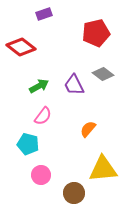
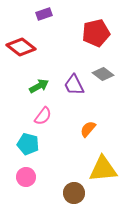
pink circle: moved 15 px left, 2 px down
